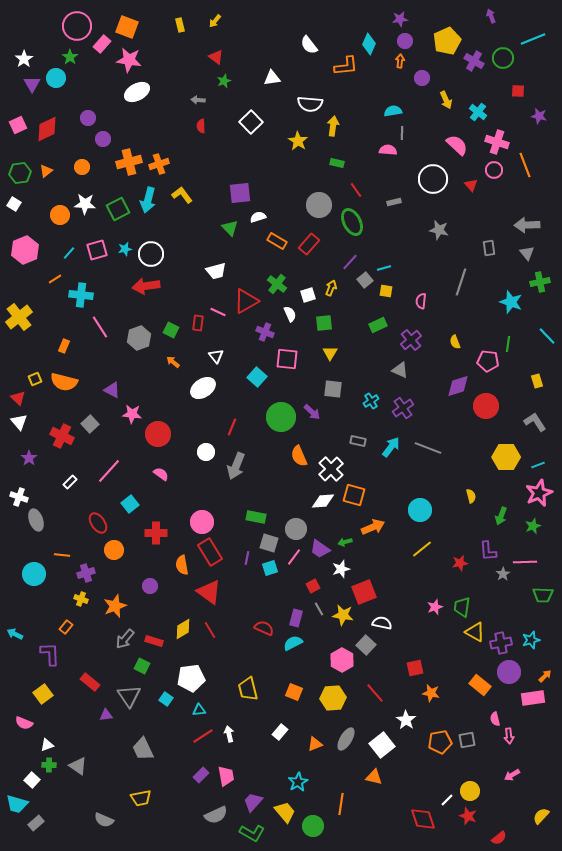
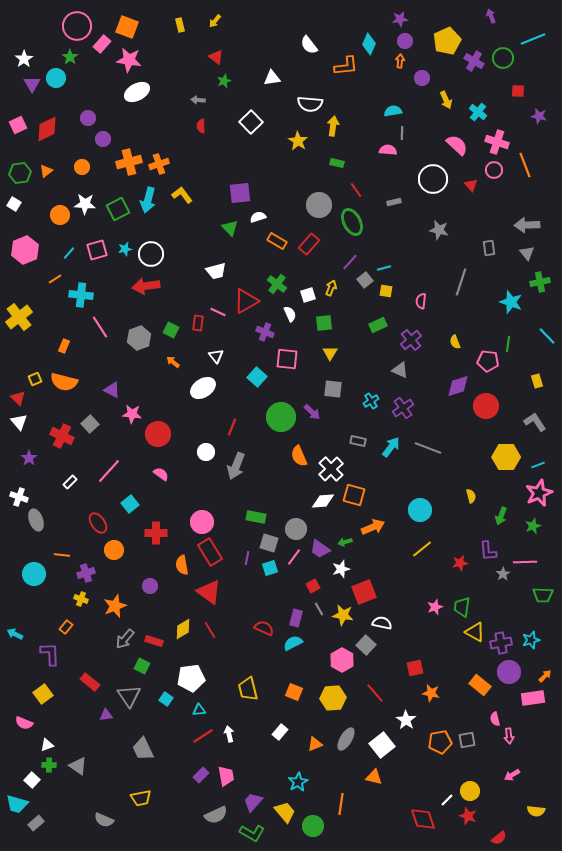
yellow semicircle at (541, 816): moved 5 px left, 5 px up; rotated 126 degrees counterclockwise
